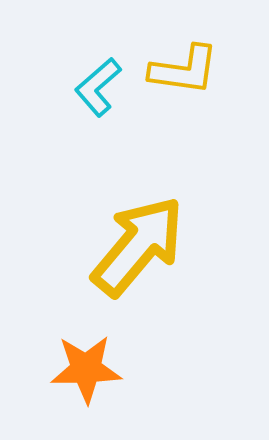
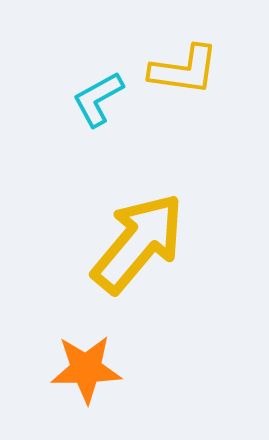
cyan L-shape: moved 12 px down; rotated 12 degrees clockwise
yellow arrow: moved 3 px up
